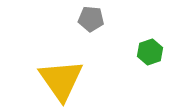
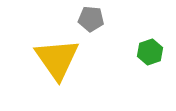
yellow triangle: moved 4 px left, 21 px up
